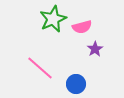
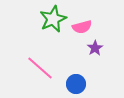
purple star: moved 1 px up
